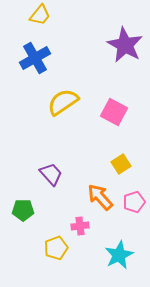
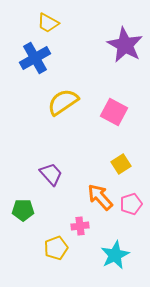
yellow trapezoid: moved 8 px right, 8 px down; rotated 80 degrees clockwise
pink pentagon: moved 3 px left, 2 px down
cyan star: moved 4 px left
